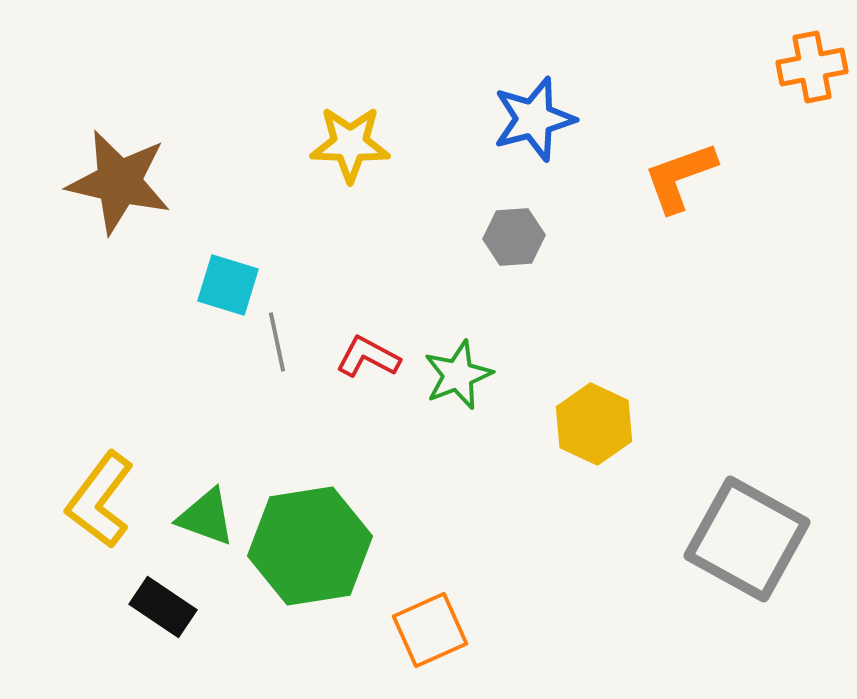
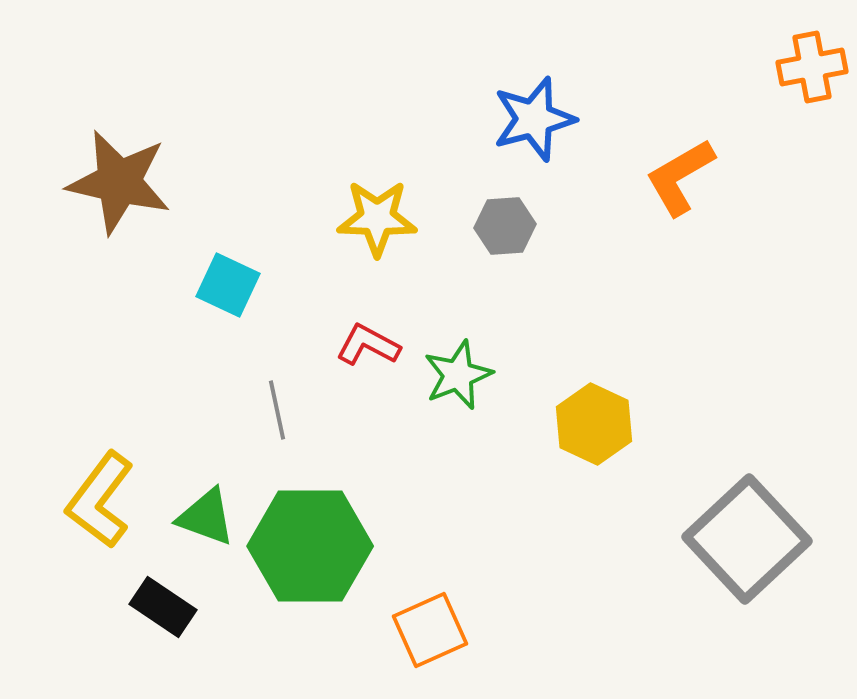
yellow star: moved 27 px right, 74 px down
orange L-shape: rotated 10 degrees counterclockwise
gray hexagon: moved 9 px left, 11 px up
cyan square: rotated 8 degrees clockwise
gray line: moved 68 px down
red L-shape: moved 12 px up
gray square: rotated 18 degrees clockwise
green hexagon: rotated 9 degrees clockwise
